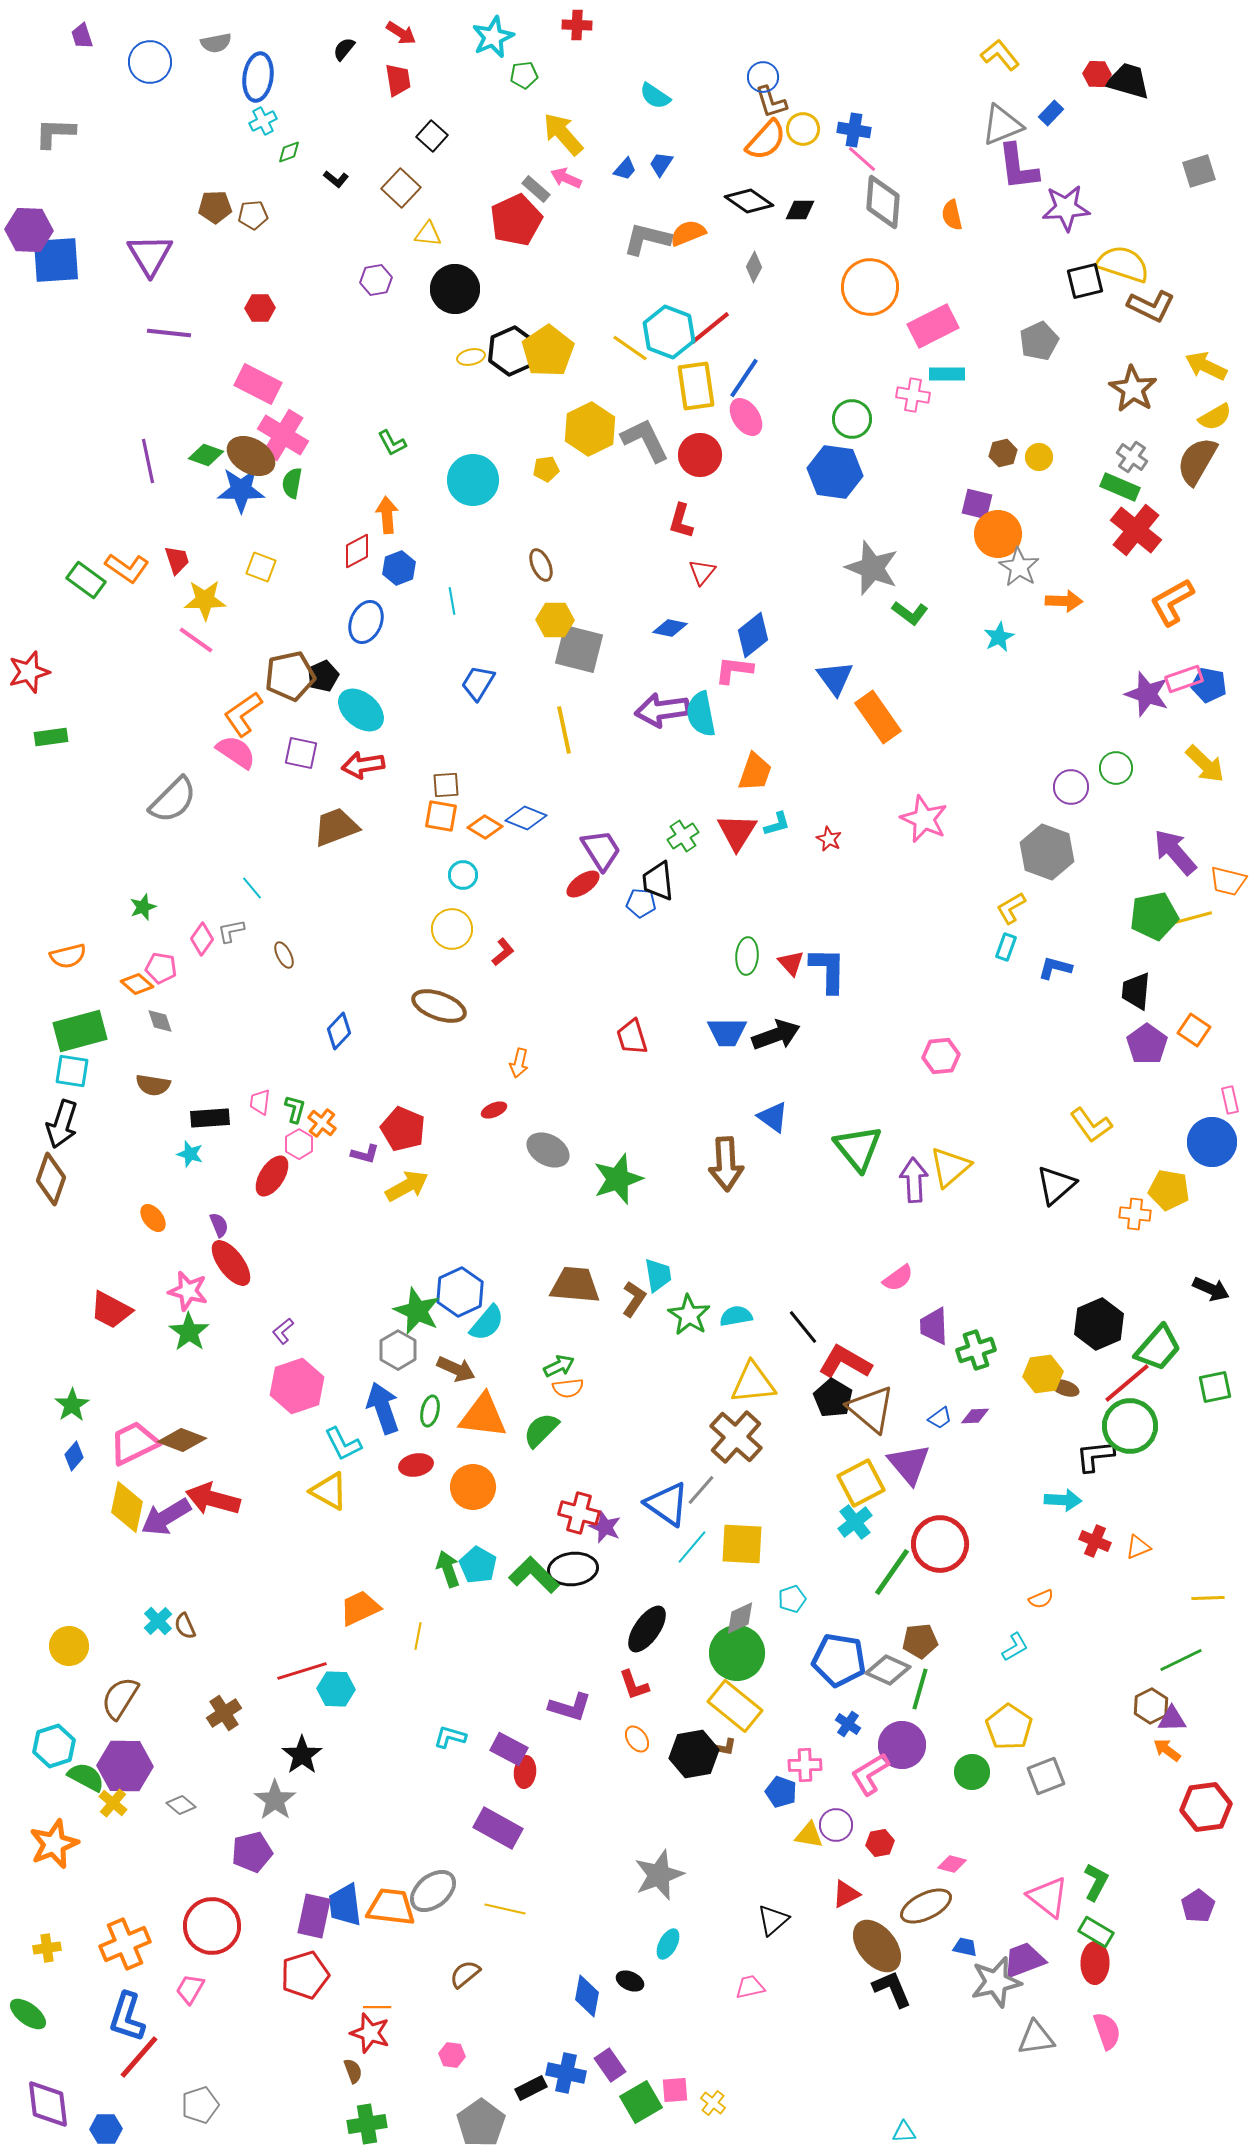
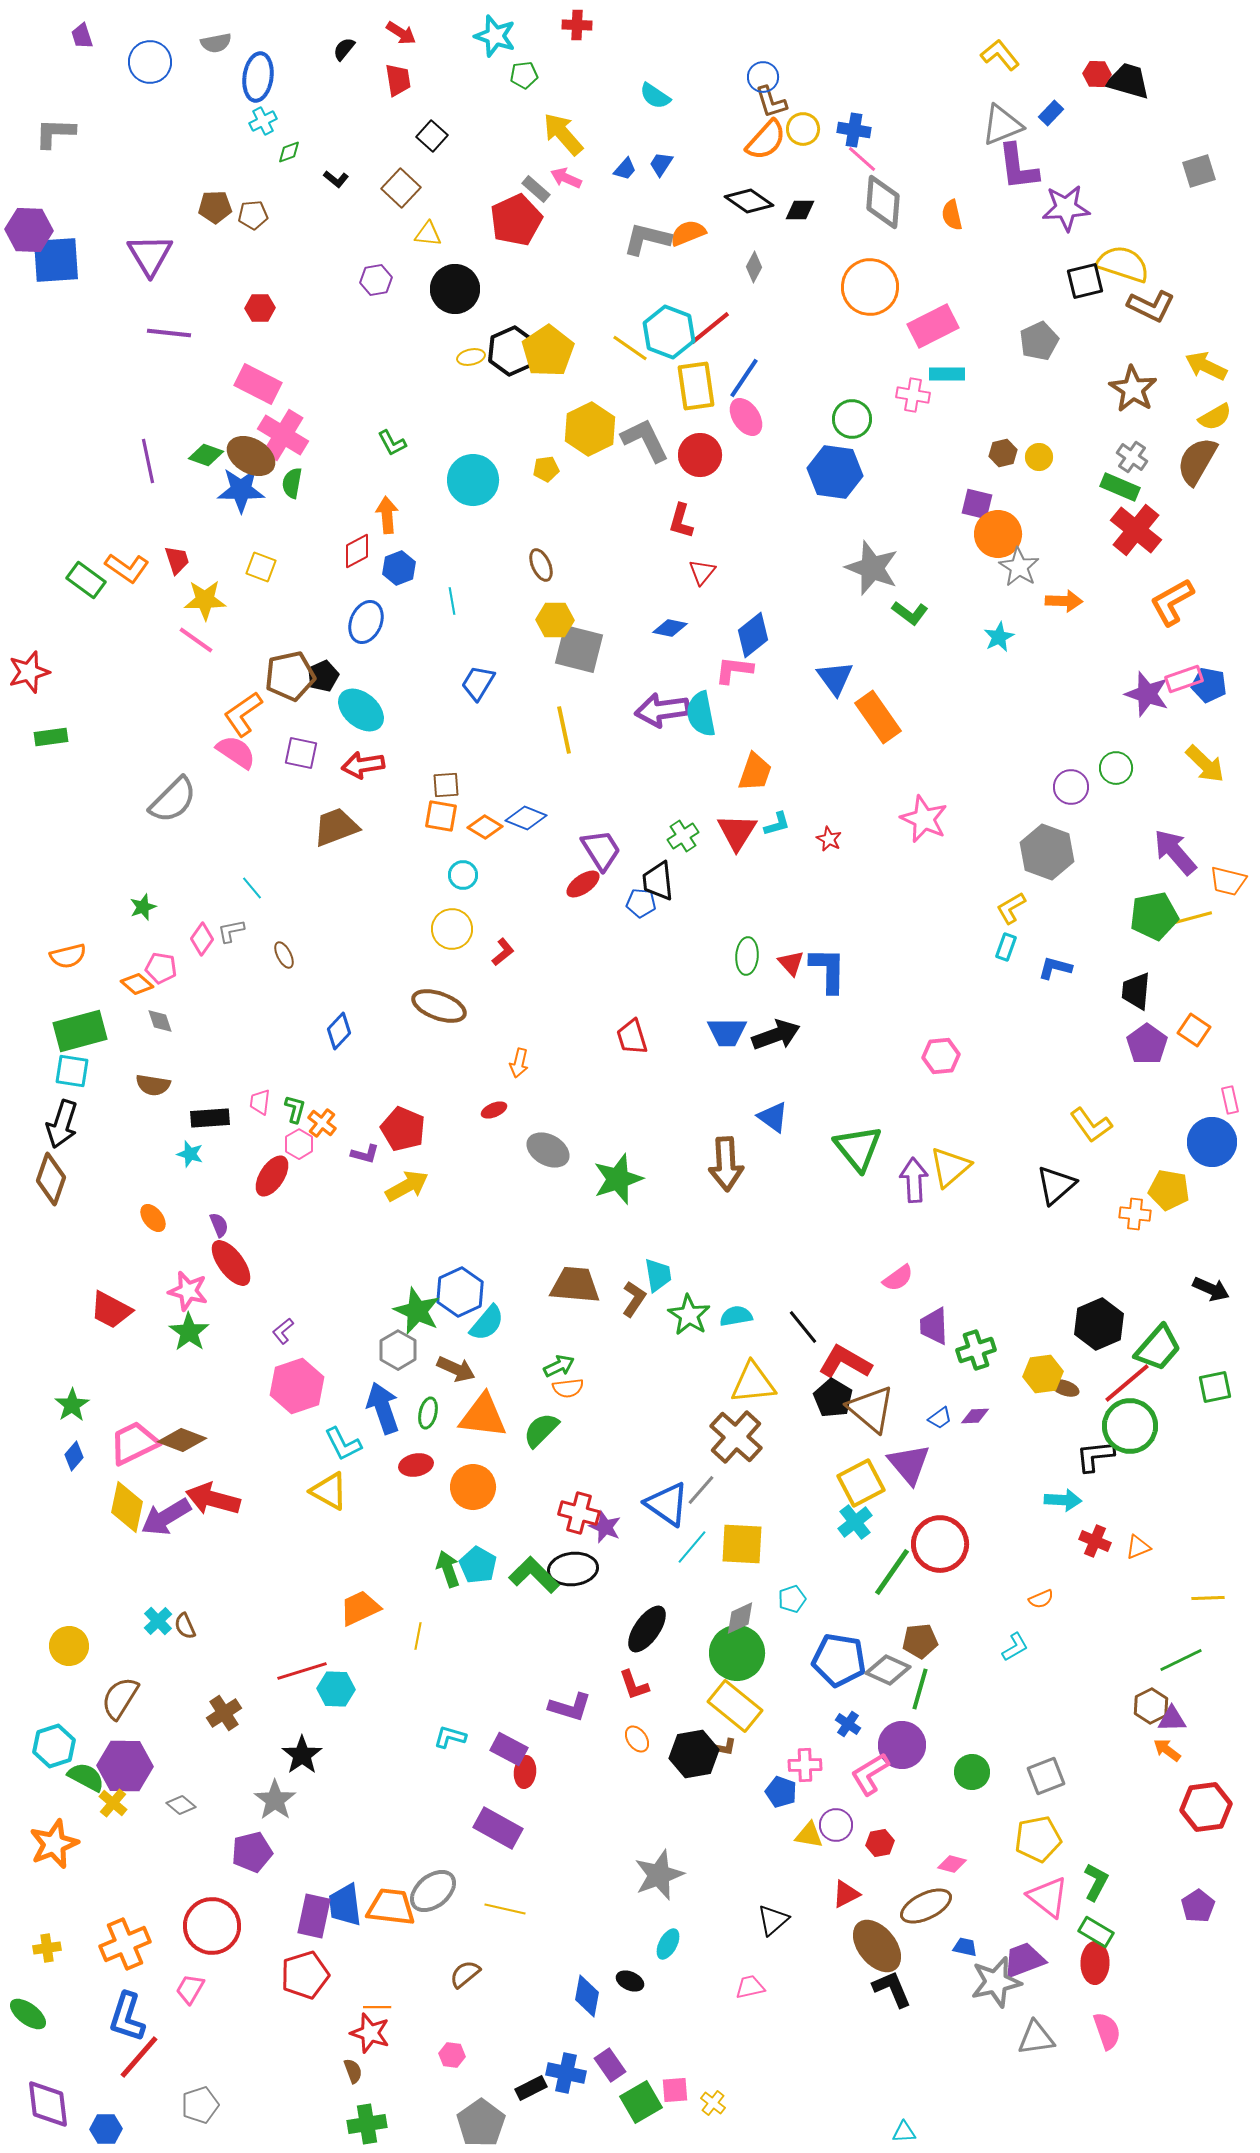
cyan star at (493, 37): moved 2 px right, 1 px up; rotated 30 degrees counterclockwise
green ellipse at (430, 1411): moved 2 px left, 2 px down
yellow pentagon at (1009, 1727): moved 29 px right, 112 px down; rotated 27 degrees clockwise
